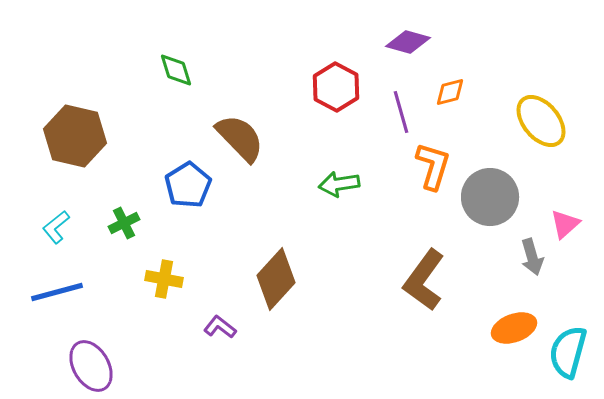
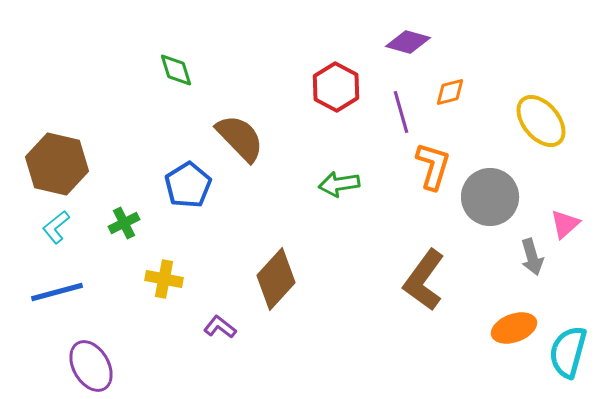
brown hexagon: moved 18 px left, 28 px down
